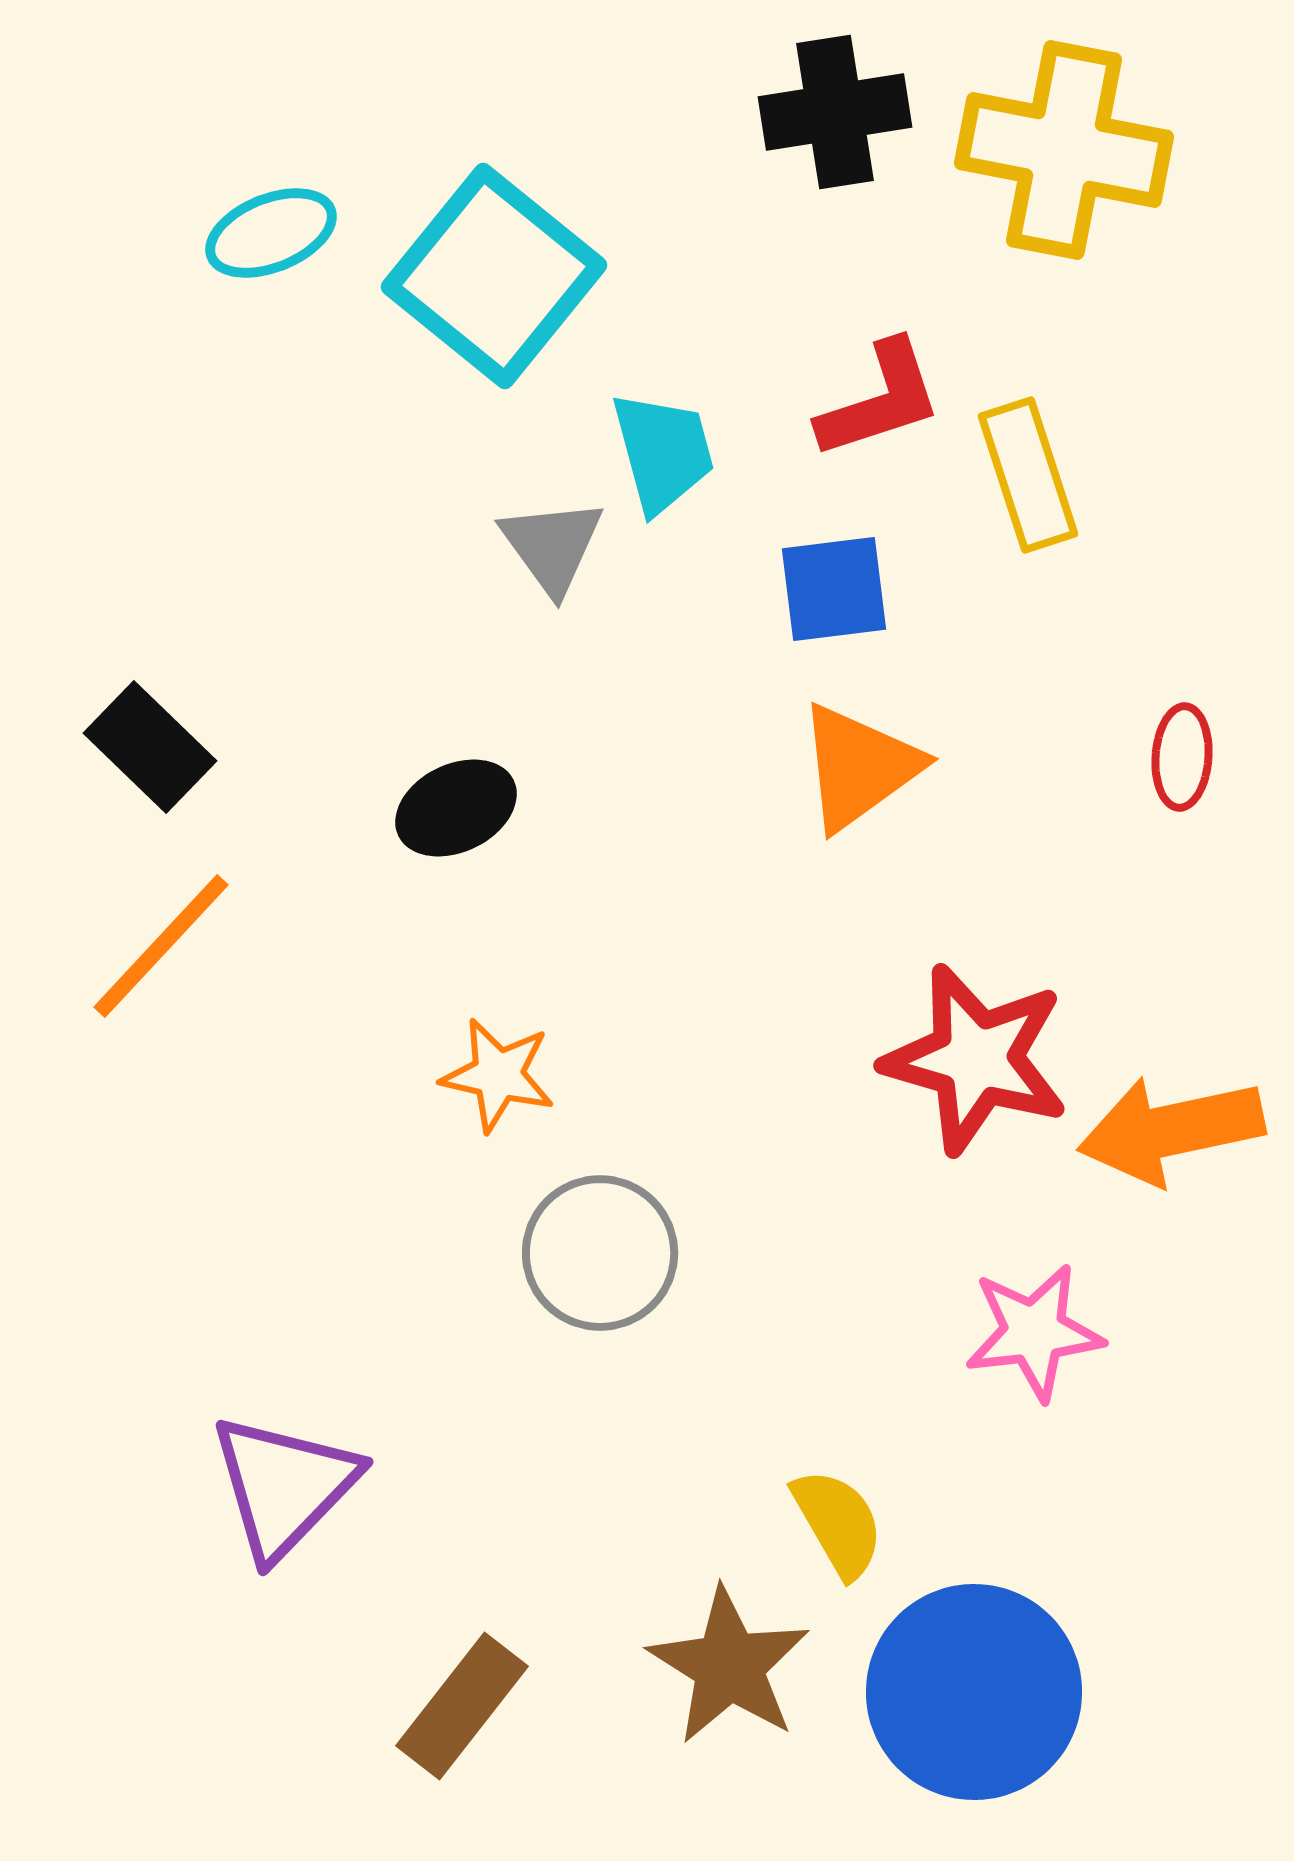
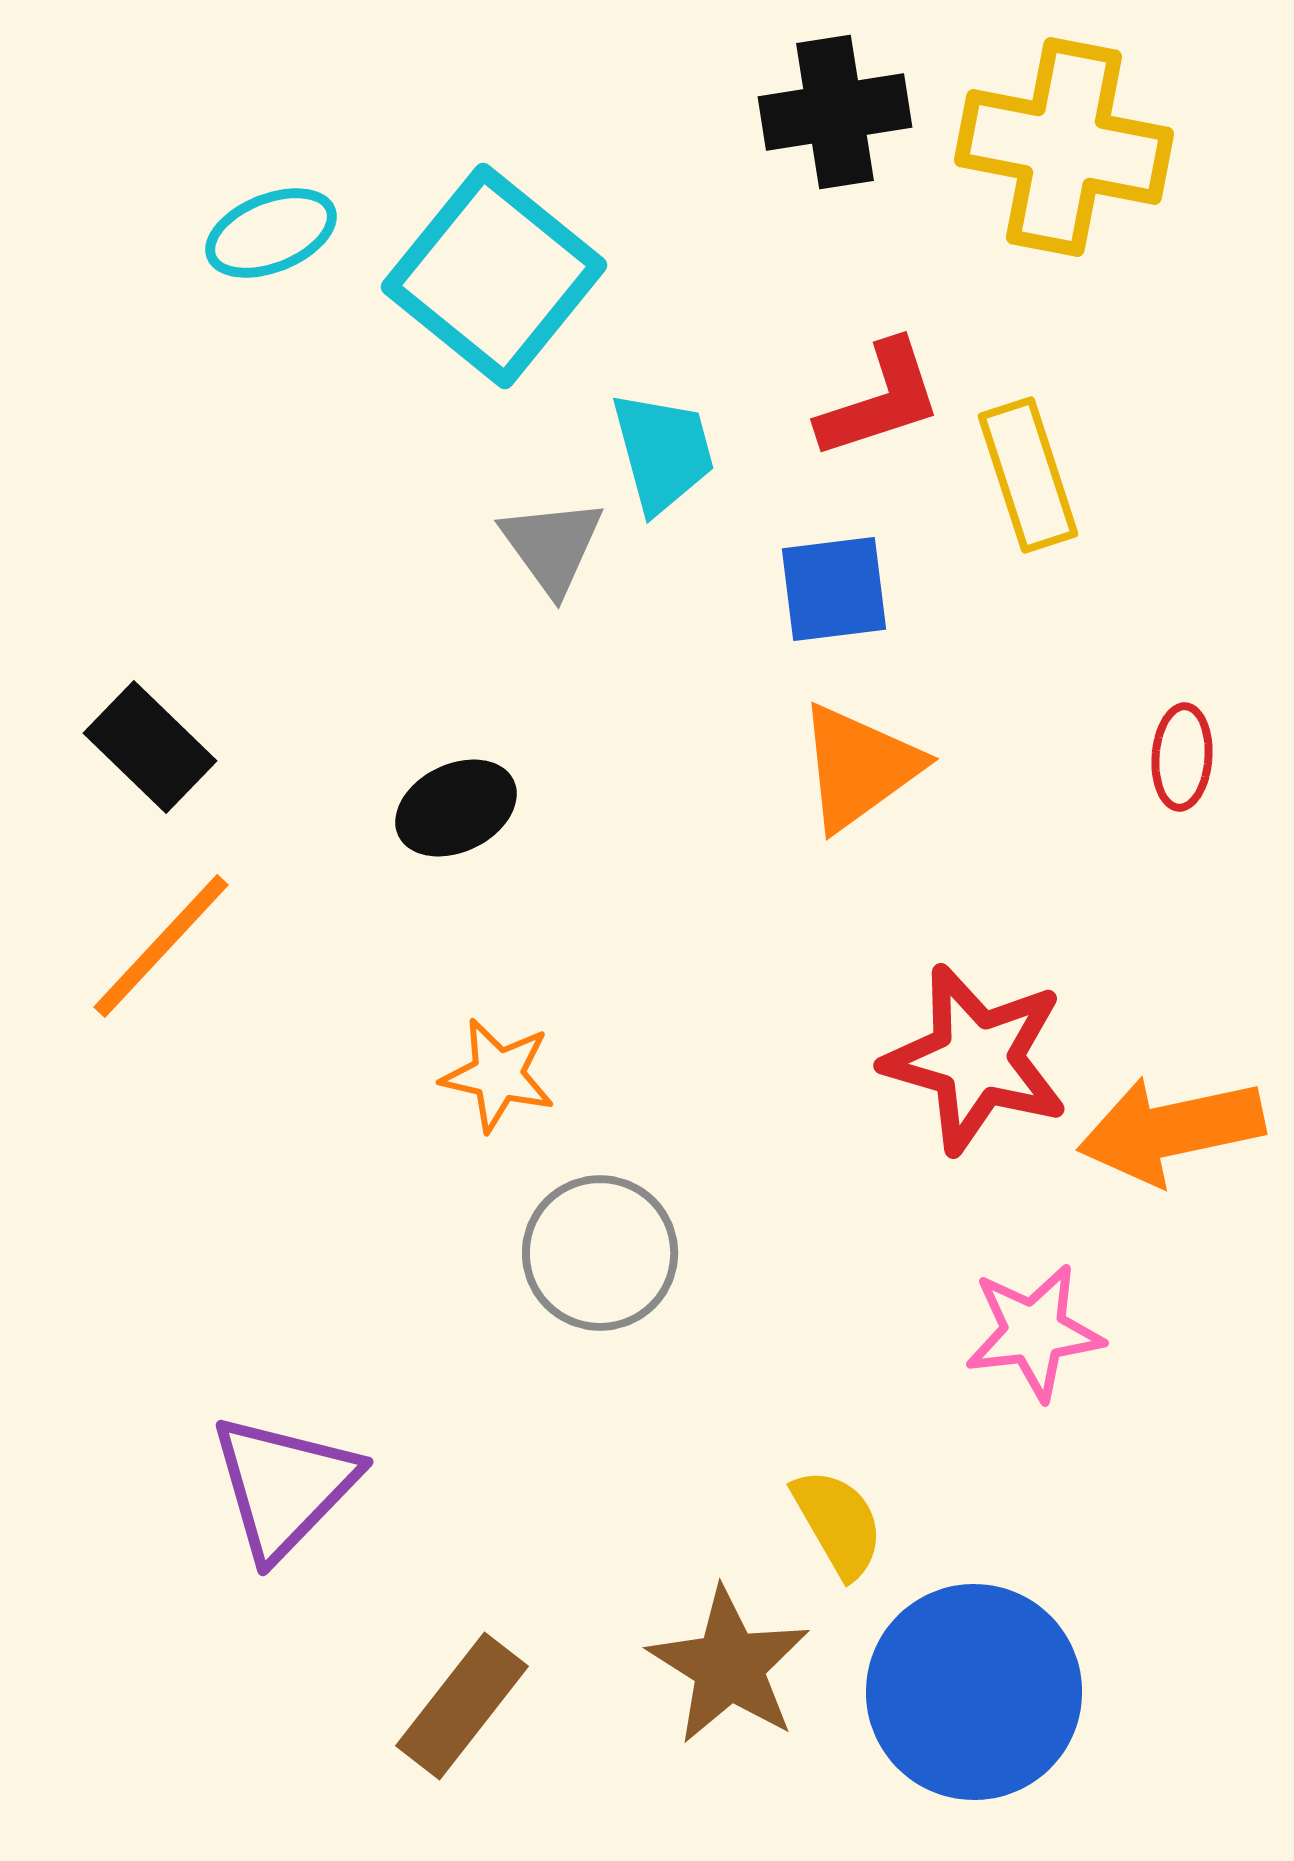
yellow cross: moved 3 px up
